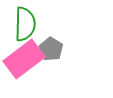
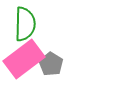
gray pentagon: moved 15 px down
